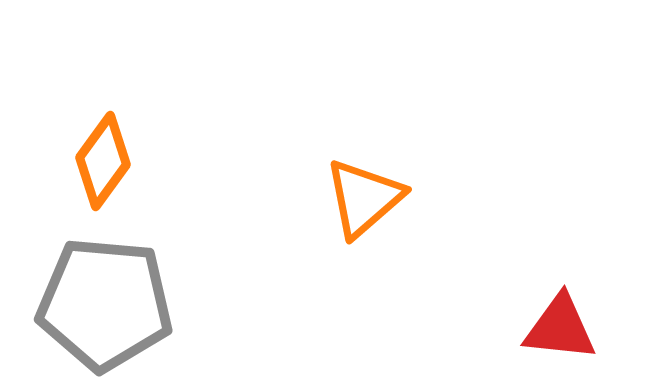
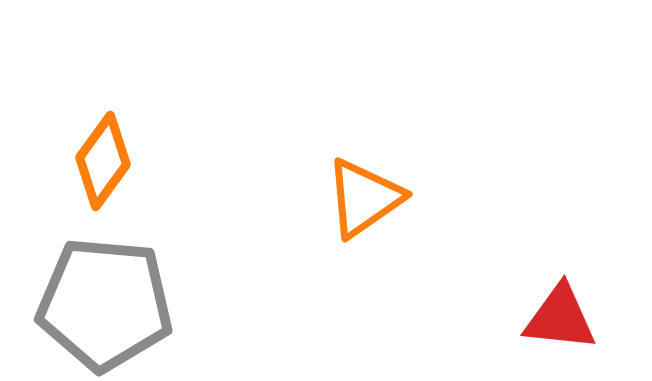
orange triangle: rotated 6 degrees clockwise
red triangle: moved 10 px up
